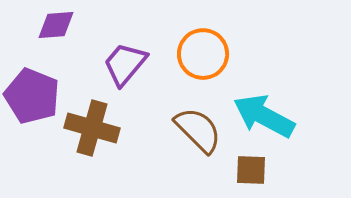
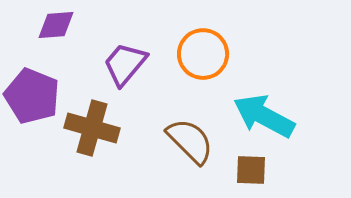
brown semicircle: moved 8 px left, 11 px down
